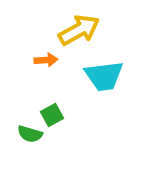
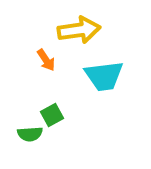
yellow arrow: rotated 21 degrees clockwise
orange arrow: rotated 60 degrees clockwise
green semicircle: rotated 20 degrees counterclockwise
